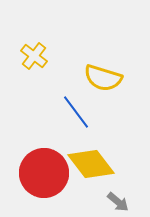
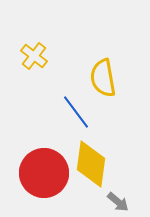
yellow semicircle: rotated 63 degrees clockwise
yellow diamond: rotated 45 degrees clockwise
